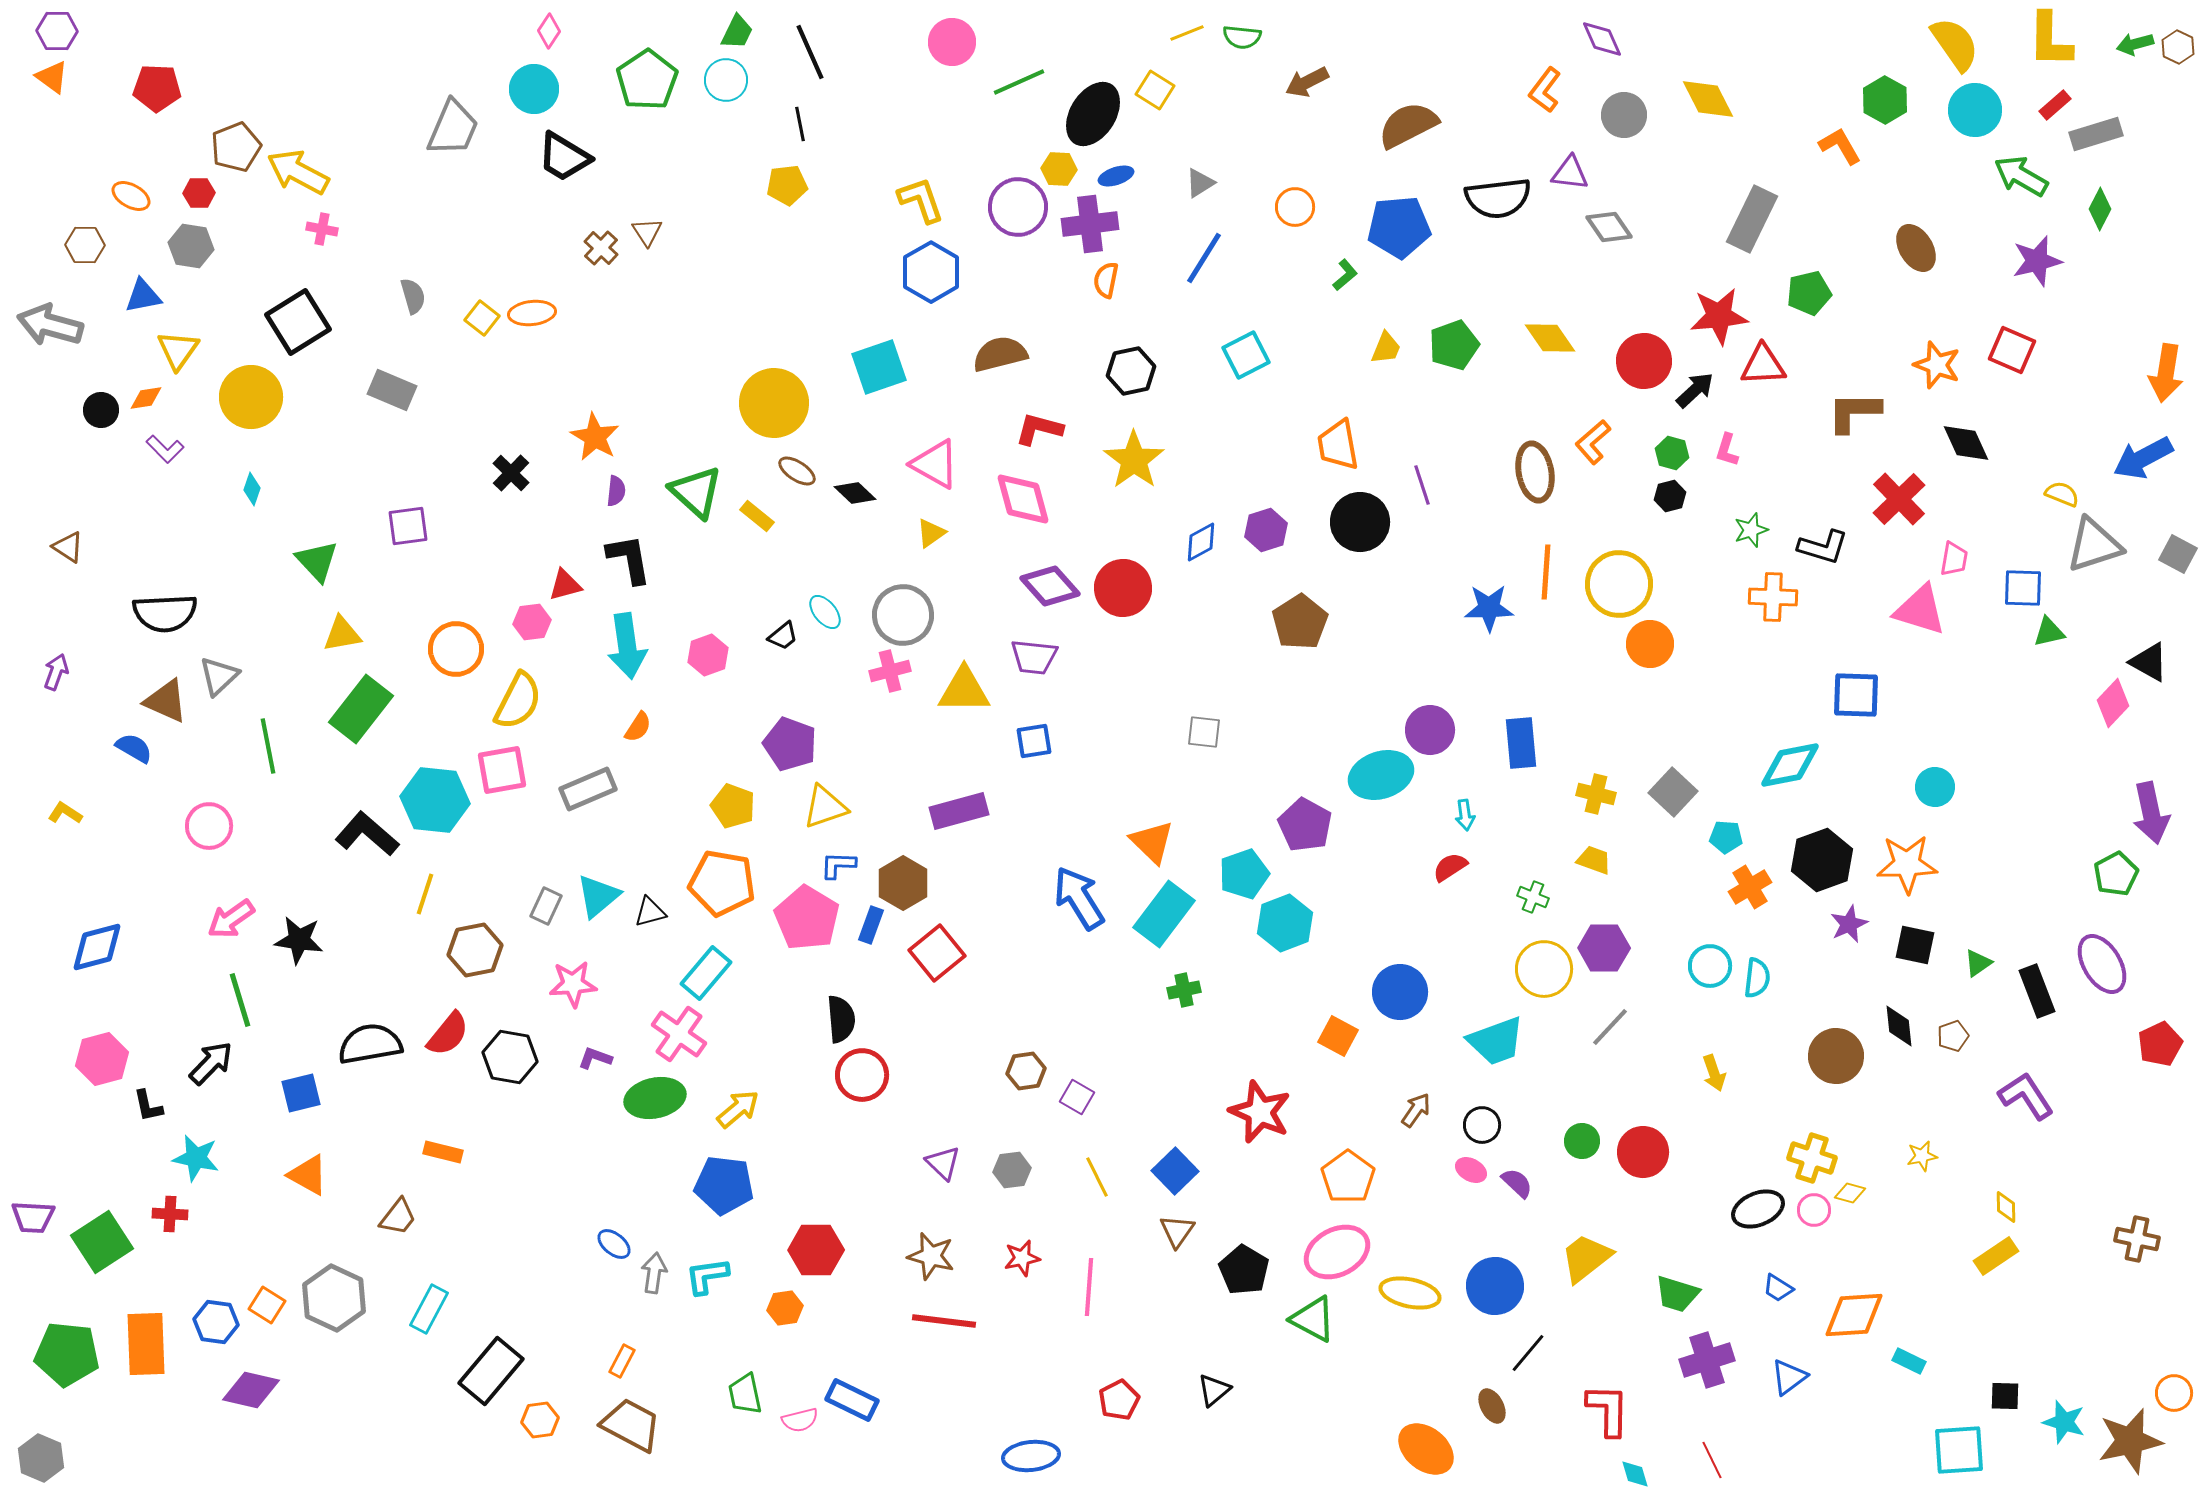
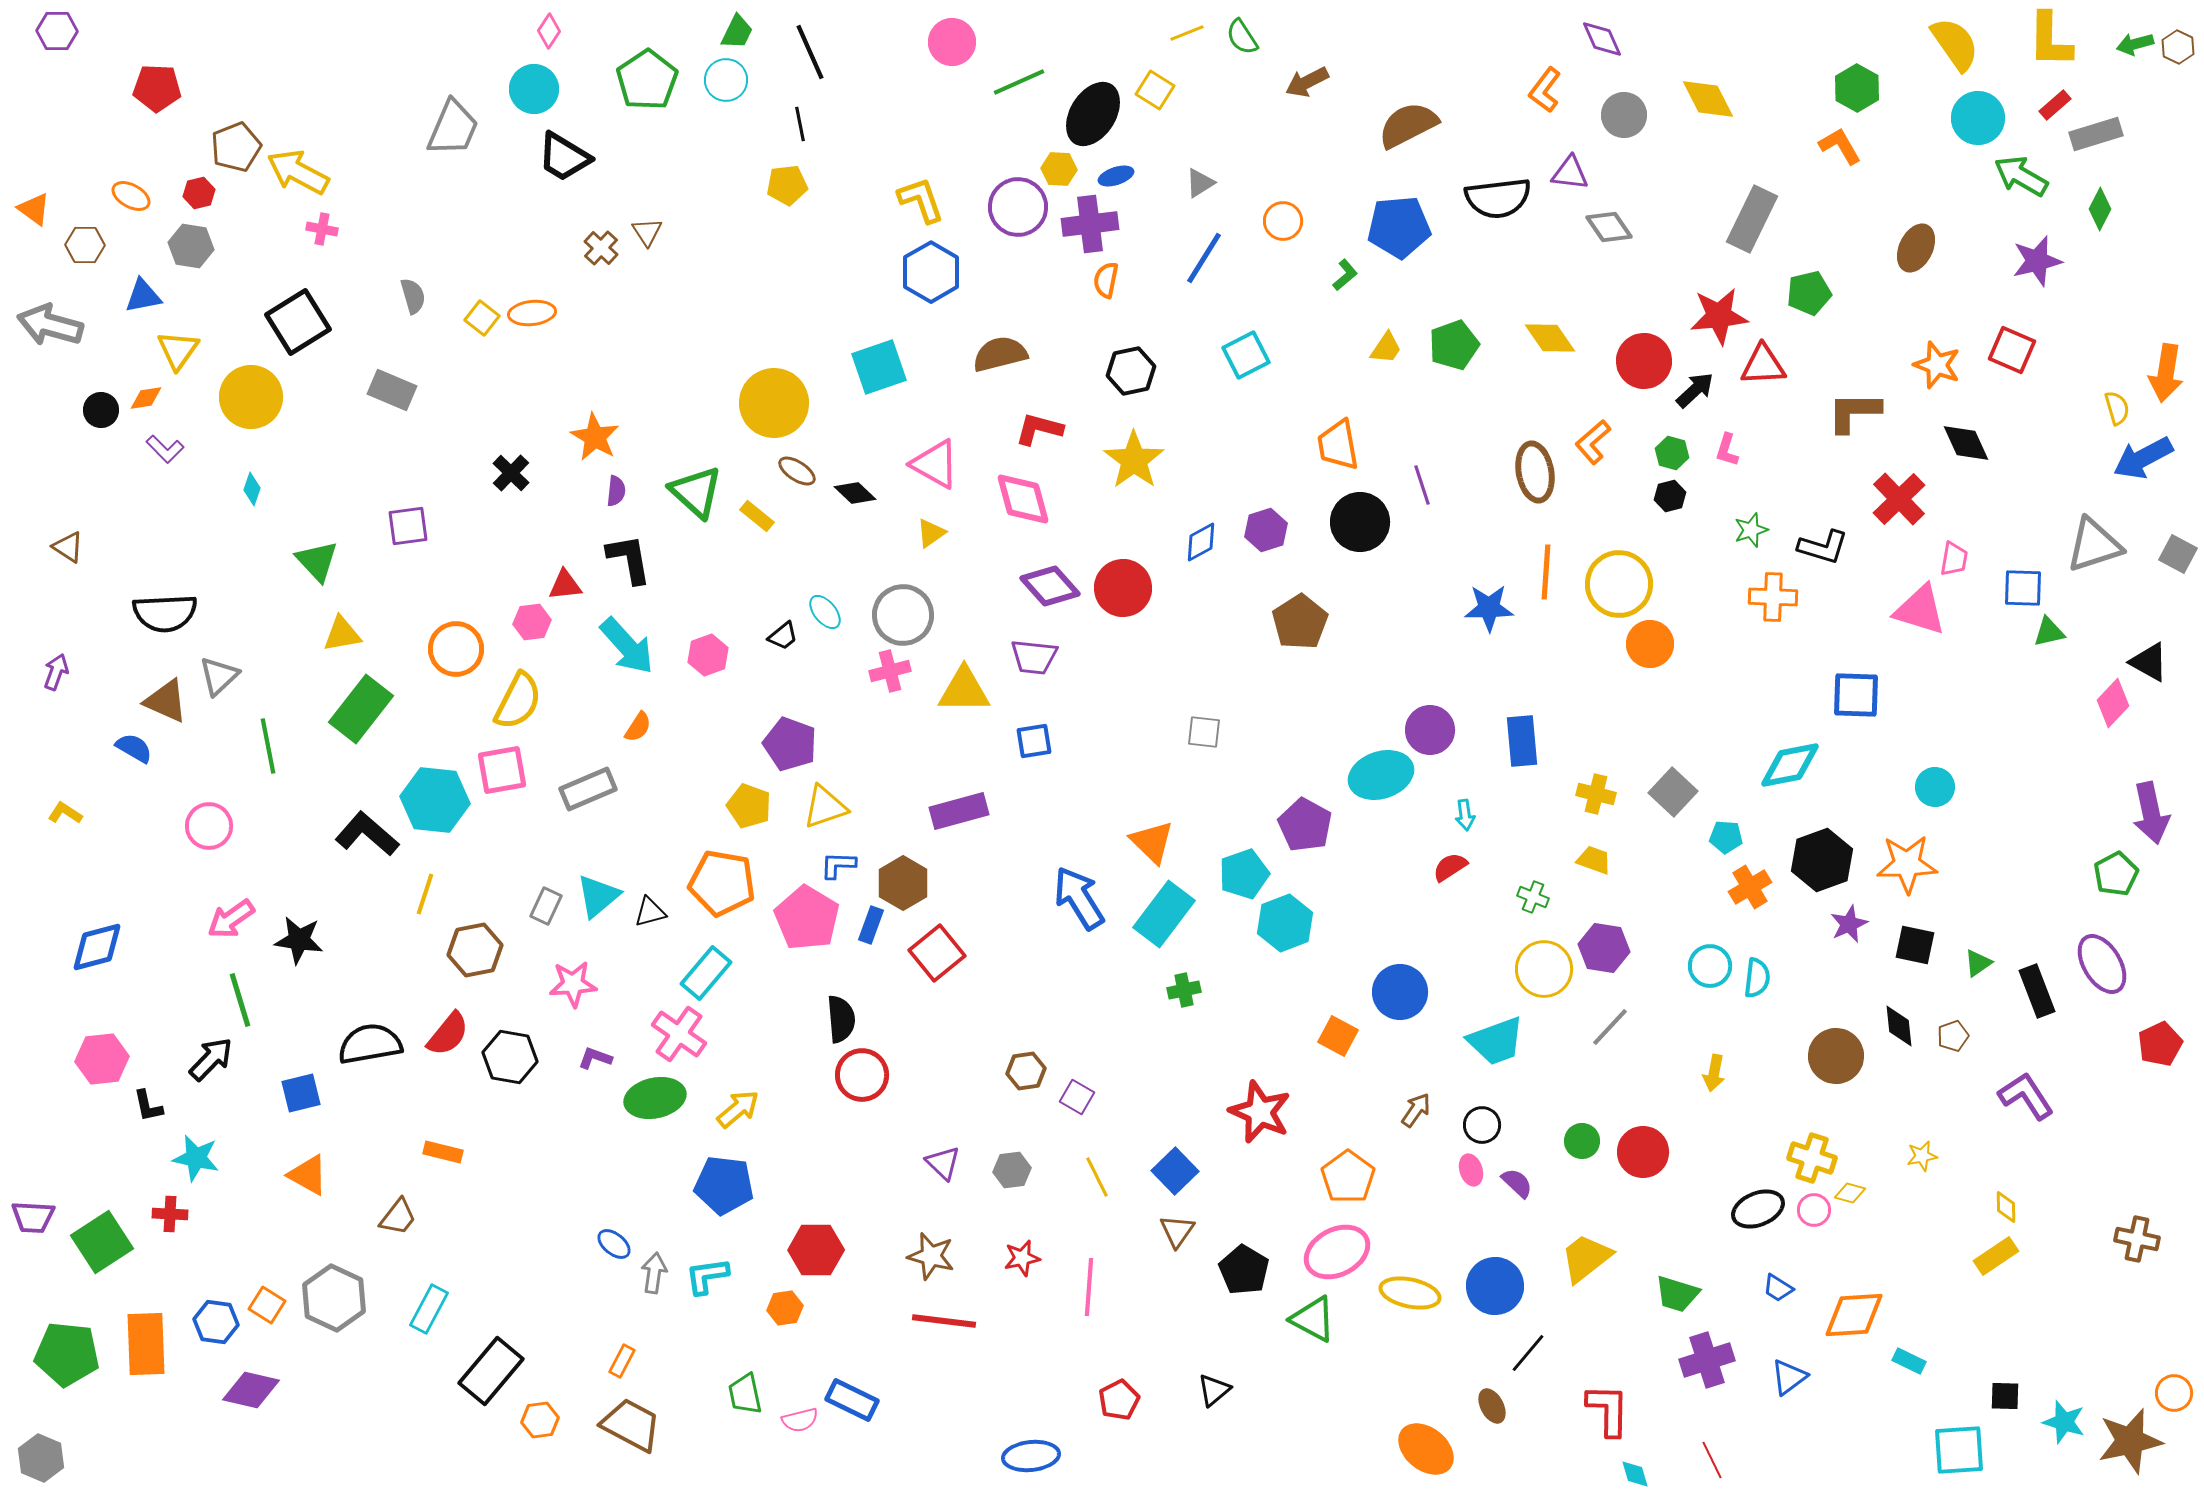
green semicircle at (1242, 37): rotated 51 degrees clockwise
orange triangle at (52, 77): moved 18 px left, 132 px down
green hexagon at (1885, 100): moved 28 px left, 12 px up
cyan circle at (1975, 110): moved 3 px right, 8 px down
red hexagon at (199, 193): rotated 12 degrees counterclockwise
orange circle at (1295, 207): moved 12 px left, 14 px down
brown ellipse at (1916, 248): rotated 57 degrees clockwise
yellow trapezoid at (1386, 348): rotated 12 degrees clockwise
yellow semicircle at (2062, 494): moved 55 px right, 86 px up; rotated 52 degrees clockwise
red triangle at (565, 585): rotated 9 degrees clockwise
cyan arrow at (627, 646): rotated 34 degrees counterclockwise
blue rectangle at (1521, 743): moved 1 px right, 2 px up
yellow pentagon at (733, 806): moved 16 px right
purple hexagon at (1604, 948): rotated 9 degrees clockwise
pink hexagon at (102, 1059): rotated 9 degrees clockwise
black arrow at (211, 1063): moved 4 px up
yellow arrow at (1714, 1073): rotated 30 degrees clockwise
pink ellipse at (1471, 1170): rotated 44 degrees clockwise
